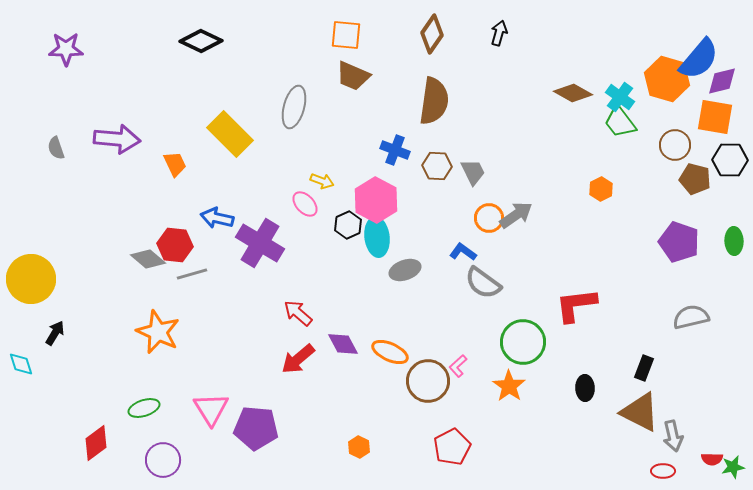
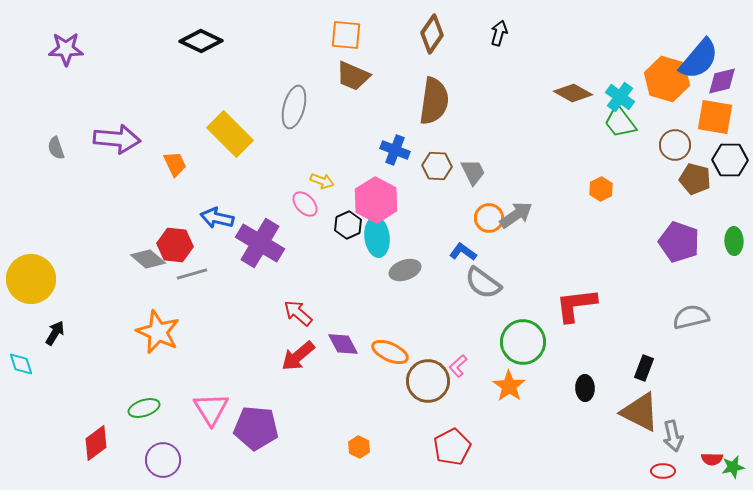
red arrow at (298, 359): moved 3 px up
